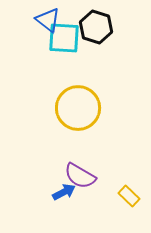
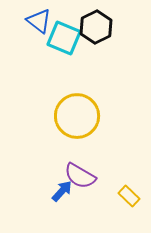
blue triangle: moved 9 px left, 1 px down
black hexagon: rotated 16 degrees clockwise
cyan square: rotated 20 degrees clockwise
yellow circle: moved 1 px left, 8 px down
blue arrow: moved 2 px left, 1 px up; rotated 20 degrees counterclockwise
